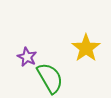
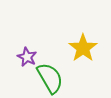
yellow star: moved 3 px left
